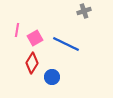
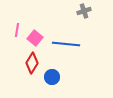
pink square: rotated 21 degrees counterclockwise
blue line: rotated 20 degrees counterclockwise
